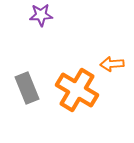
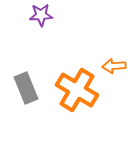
orange arrow: moved 2 px right, 2 px down
gray rectangle: moved 1 px left
